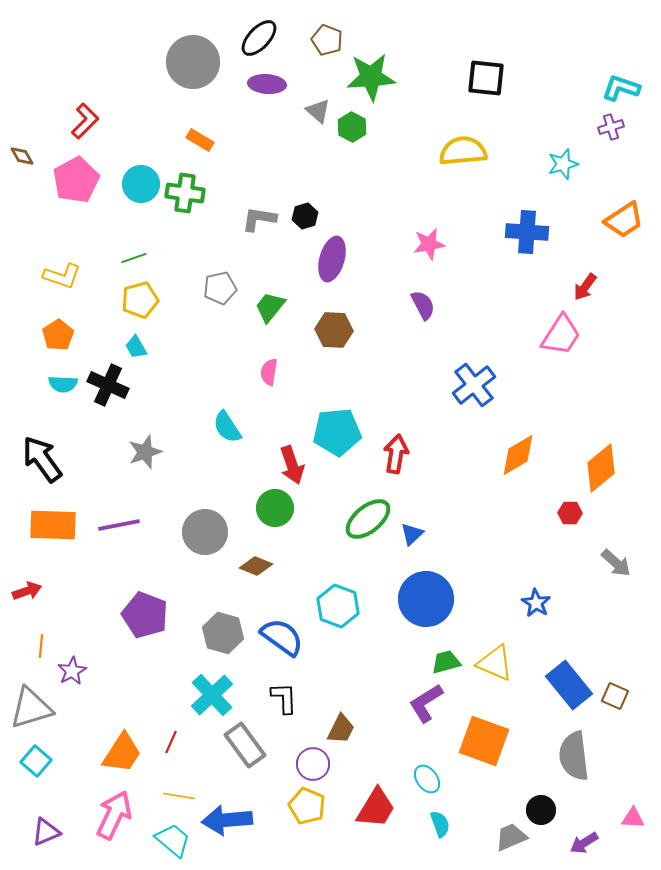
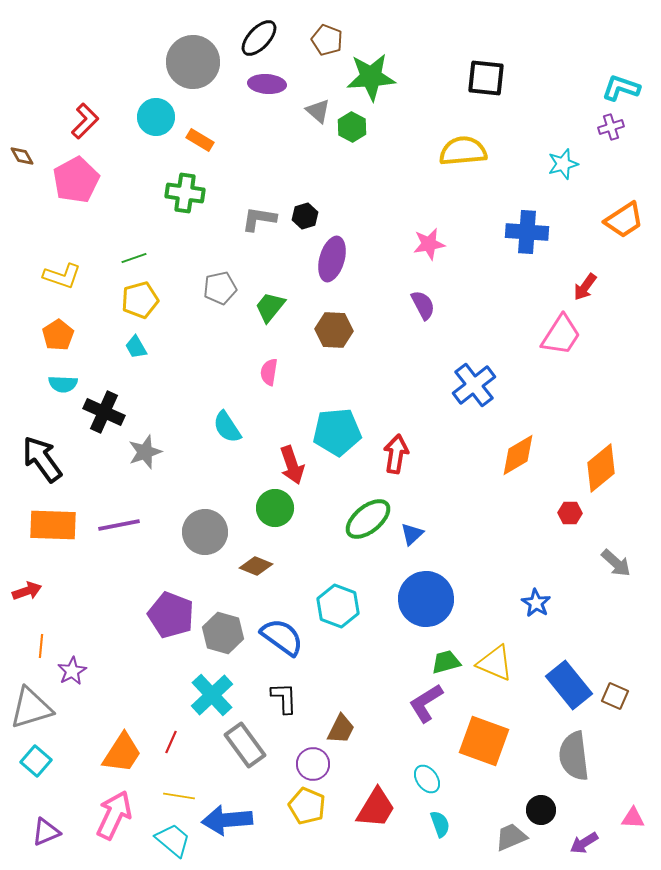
cyan circle at (141, 184): moved 15 px right, 67 px up
black cross at (108, 385): moved 4 px left, 27 px down
purple pentagon at (145, 615): moved 26 px right
